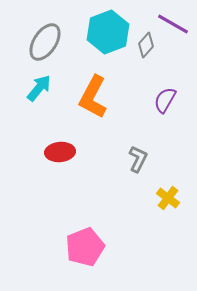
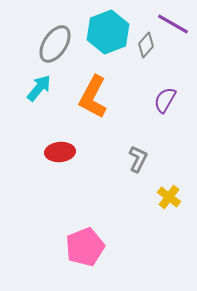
gray ellipse: moved 10 px right, 2 px down
yellow cross: moved 1 px right, 1 px up
